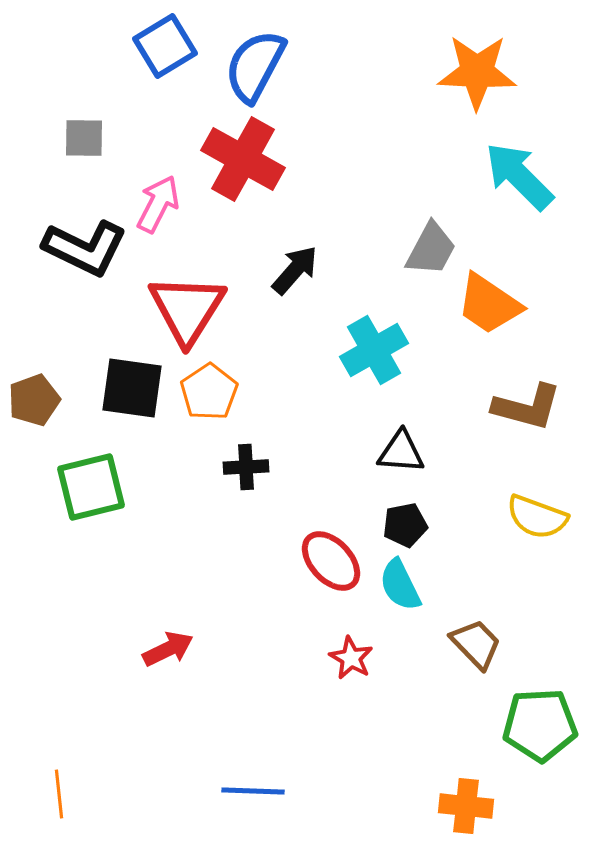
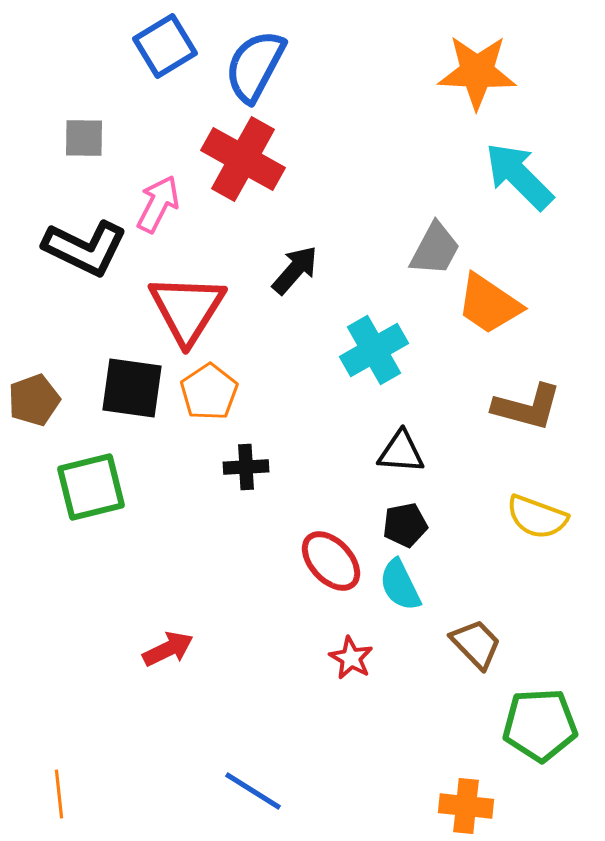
gray trapezoid: moved 4 px right
blue line: rotated 30 degrees clockwise
